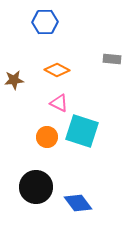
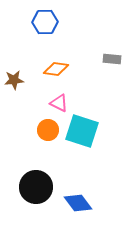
orange diamond: moved 1 px left, 1 px up; rotated 20 degrees counterclockwise
orange circle: moved 1 px right, 7 px up
